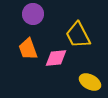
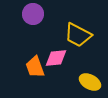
yellow trapezoid: rotated 36 degrees counterclockwise
orange trapezoid: moved 7 px right, 18 px down
